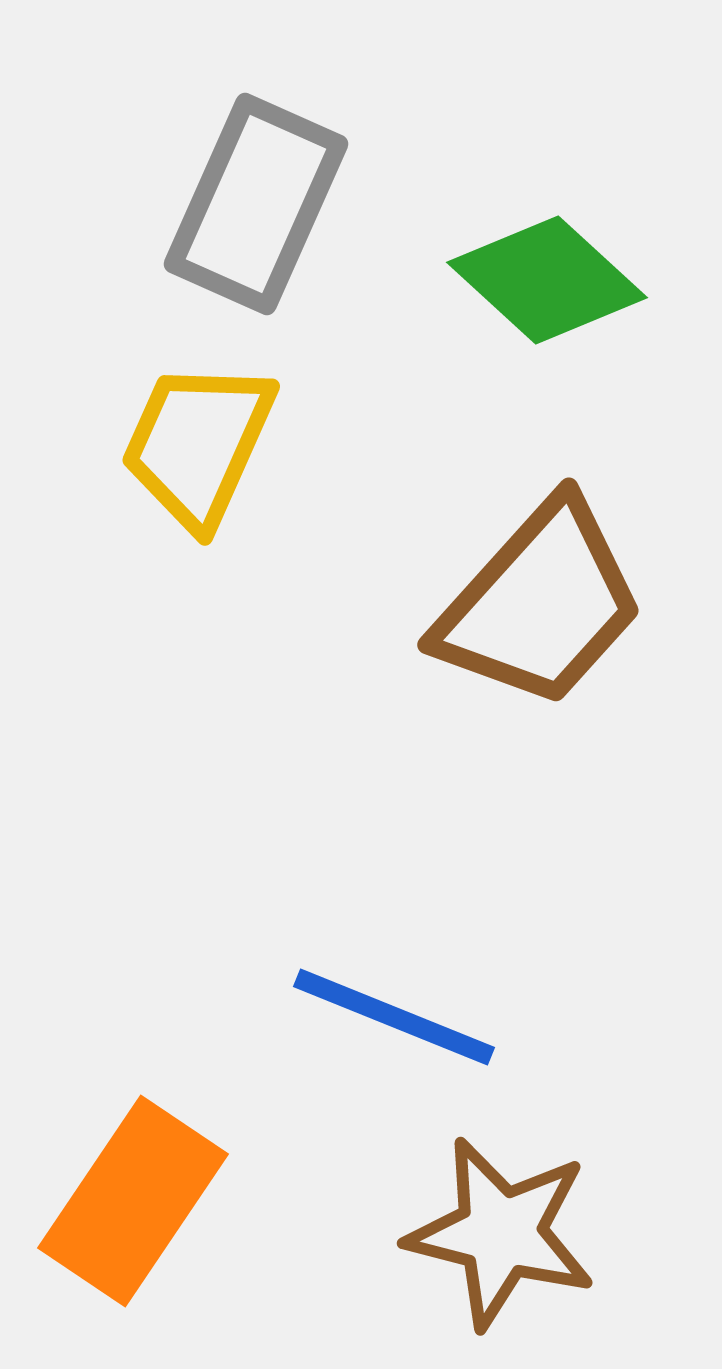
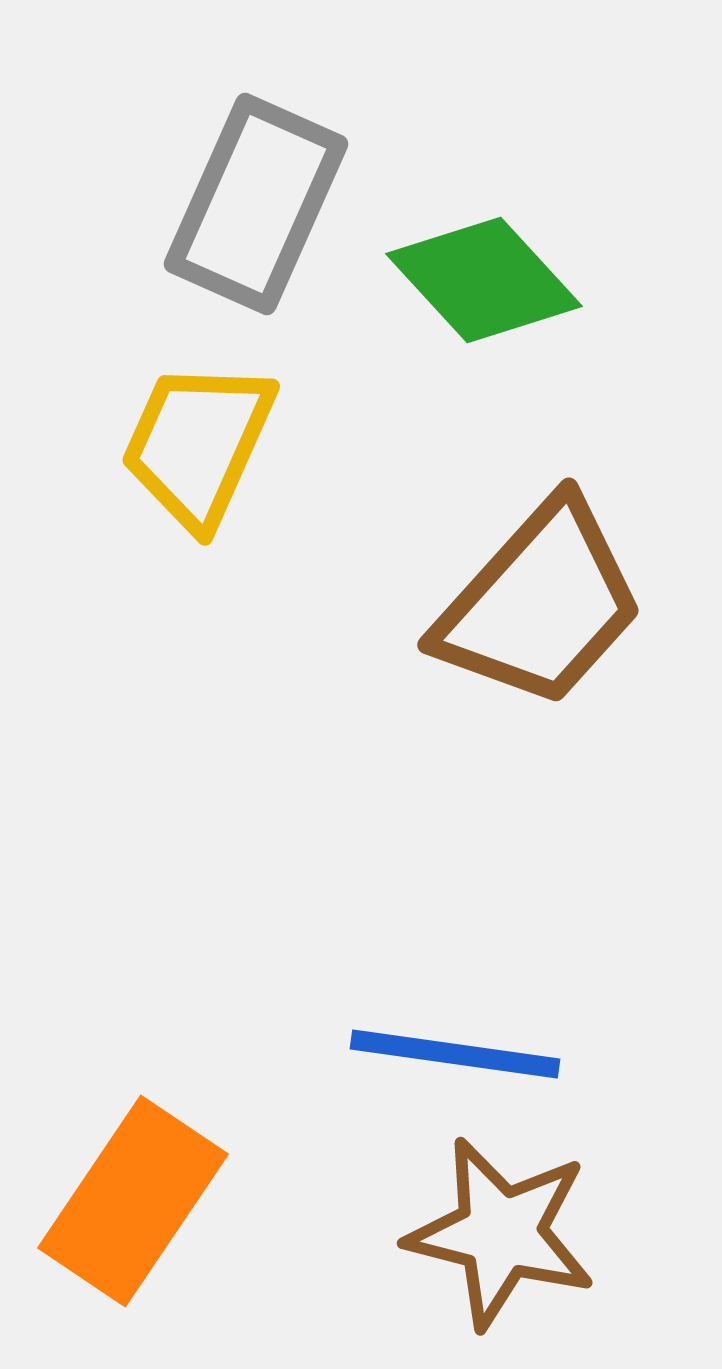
green diamond: moved 63 px left; rotated 5 degrees clockwise
blue line: moved 61 px right, 37 px down; rotated 14 degrees counterclockwise
